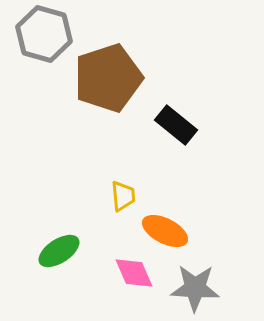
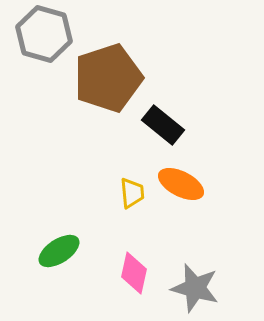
black rectangle: moved 13 px left
yellow trapezoid: moved 9 px right, 3 px up
orange ellipse: moved 16 px right, 47 px up
pink diamond: rotated 36 degrees clockwise
gray star: rotated 12 degrees clockwise
